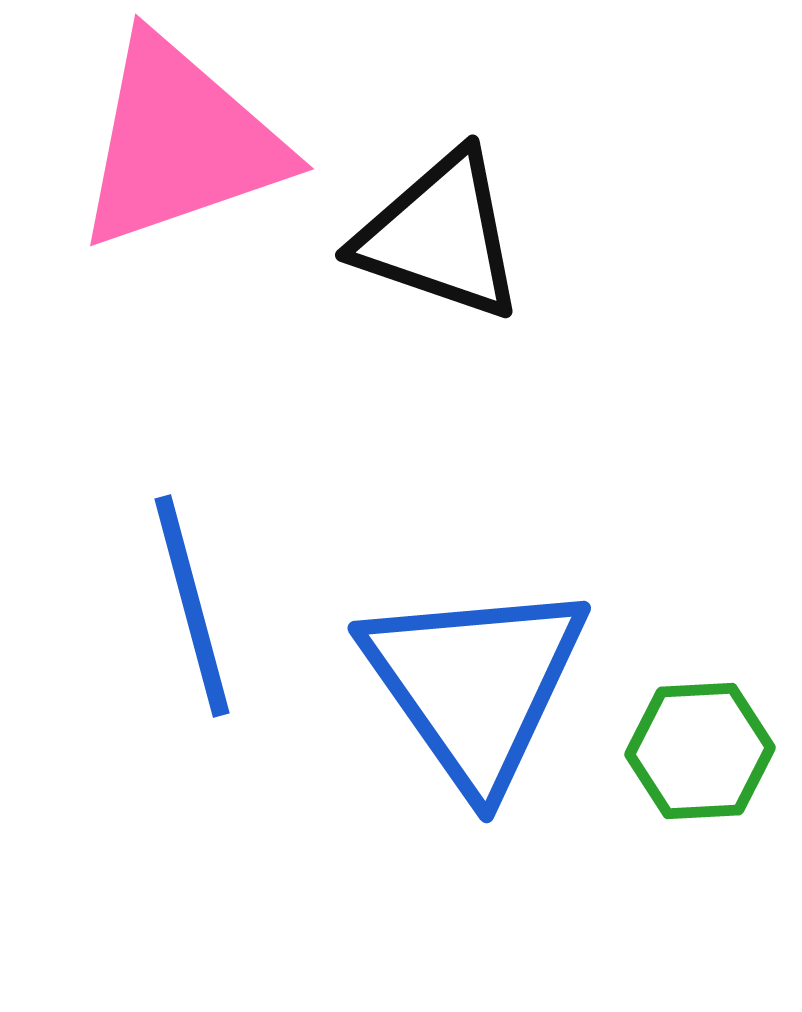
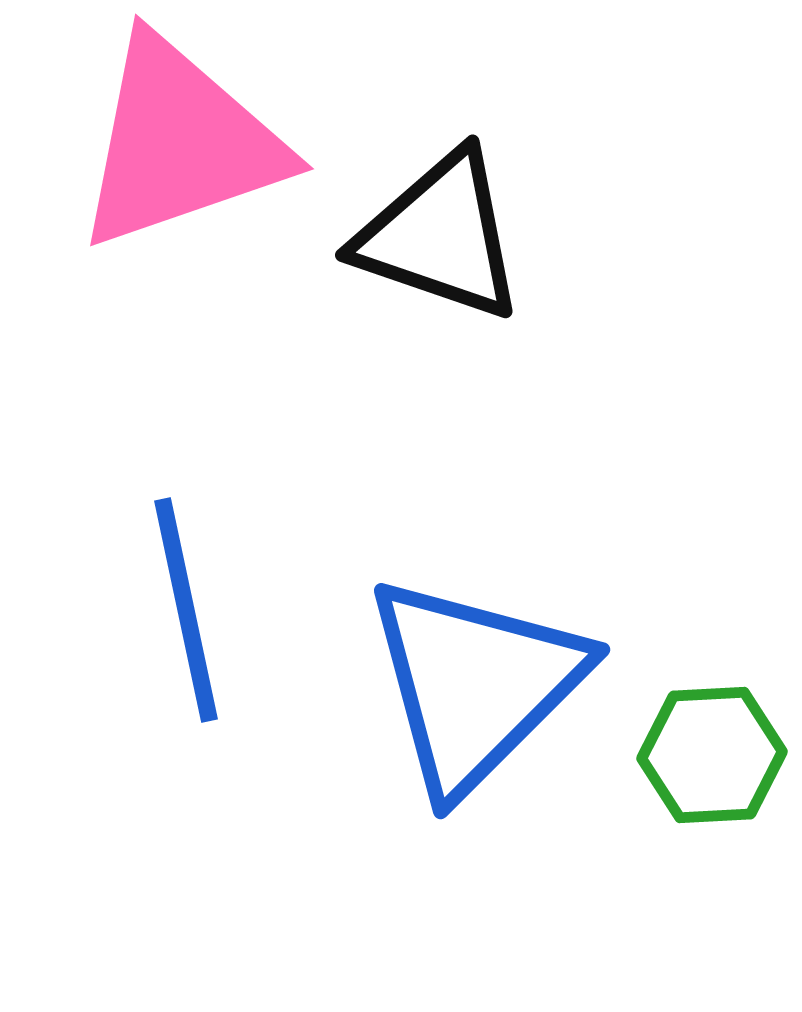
blue line: moved 6 px left, 4 px down; rotated 3 degrees clockwise
blue triangle: rotated 20 degrees clockwise
green hexagon: moved 12 px right, 4 px down
